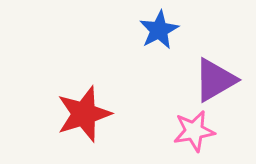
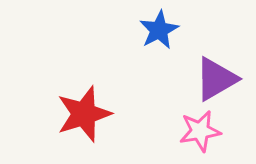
purple triangle: moved 1 px right, 1 px up
pink star: moved 6 px right
